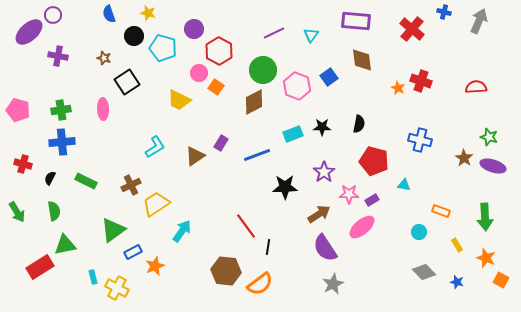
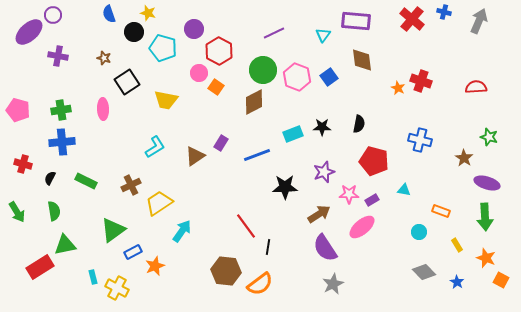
red cross at (412, 29): moved 10 px up
cyan triangle at (311, 35): moved 12 px right
black circle at (134, 36): moved 4 px up
pink hexagon at (297, 86): moved 9 px up
yellow trapezoid at (179, 100): moved 13 px left; rotated 15 degrees counterclockwise
purple ellipse at (493, 166): moved 6 px left, 17 px down
purple star at (324, 172): rotated 15 degrees clockwise
cyan triangle at (404, 185): moved 5 px down
yellow trapezoid at (156, 204): moved 3 px right, 1 px up
blue star at (457, 282): rotated 16 degrees clockwise
